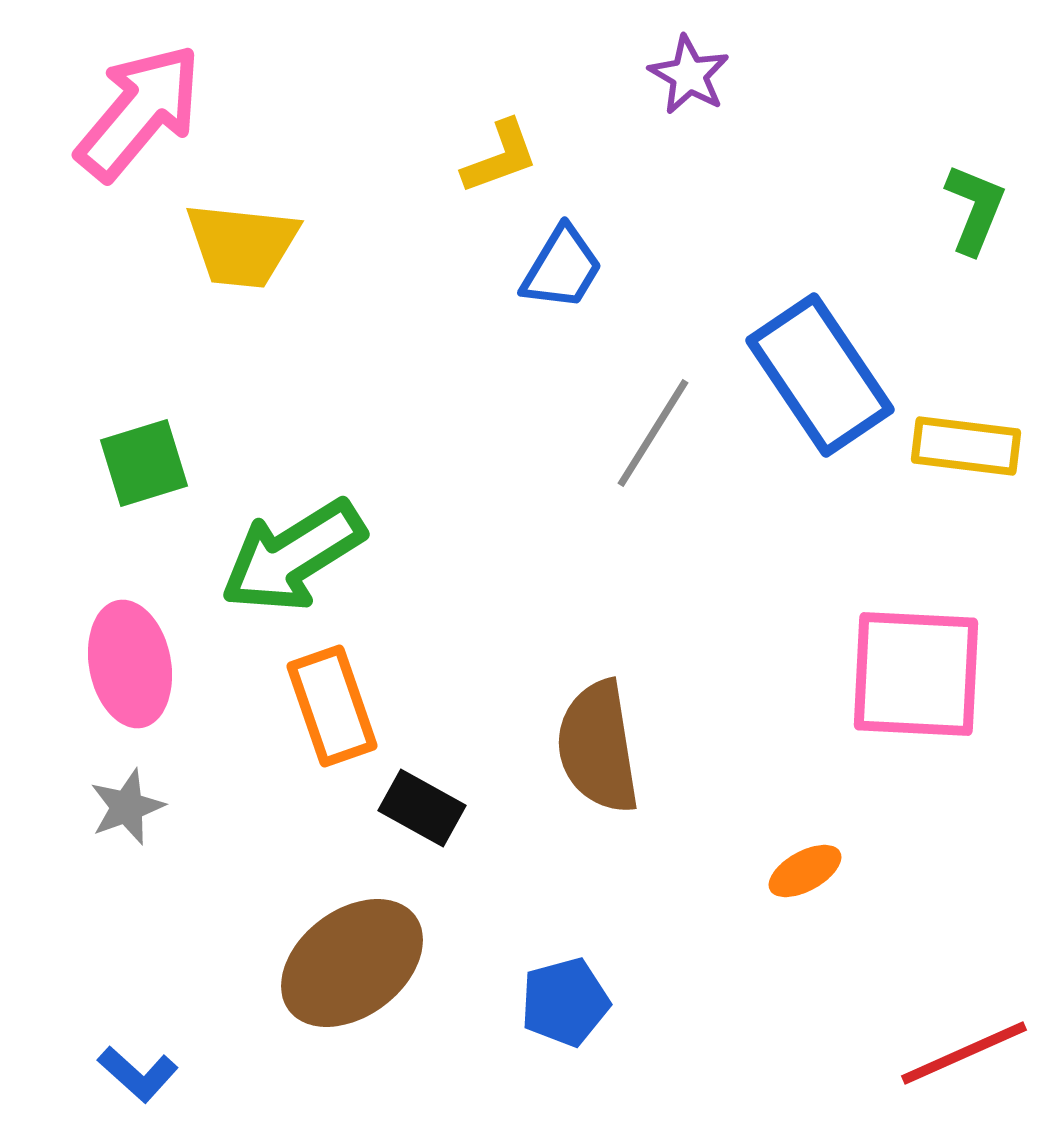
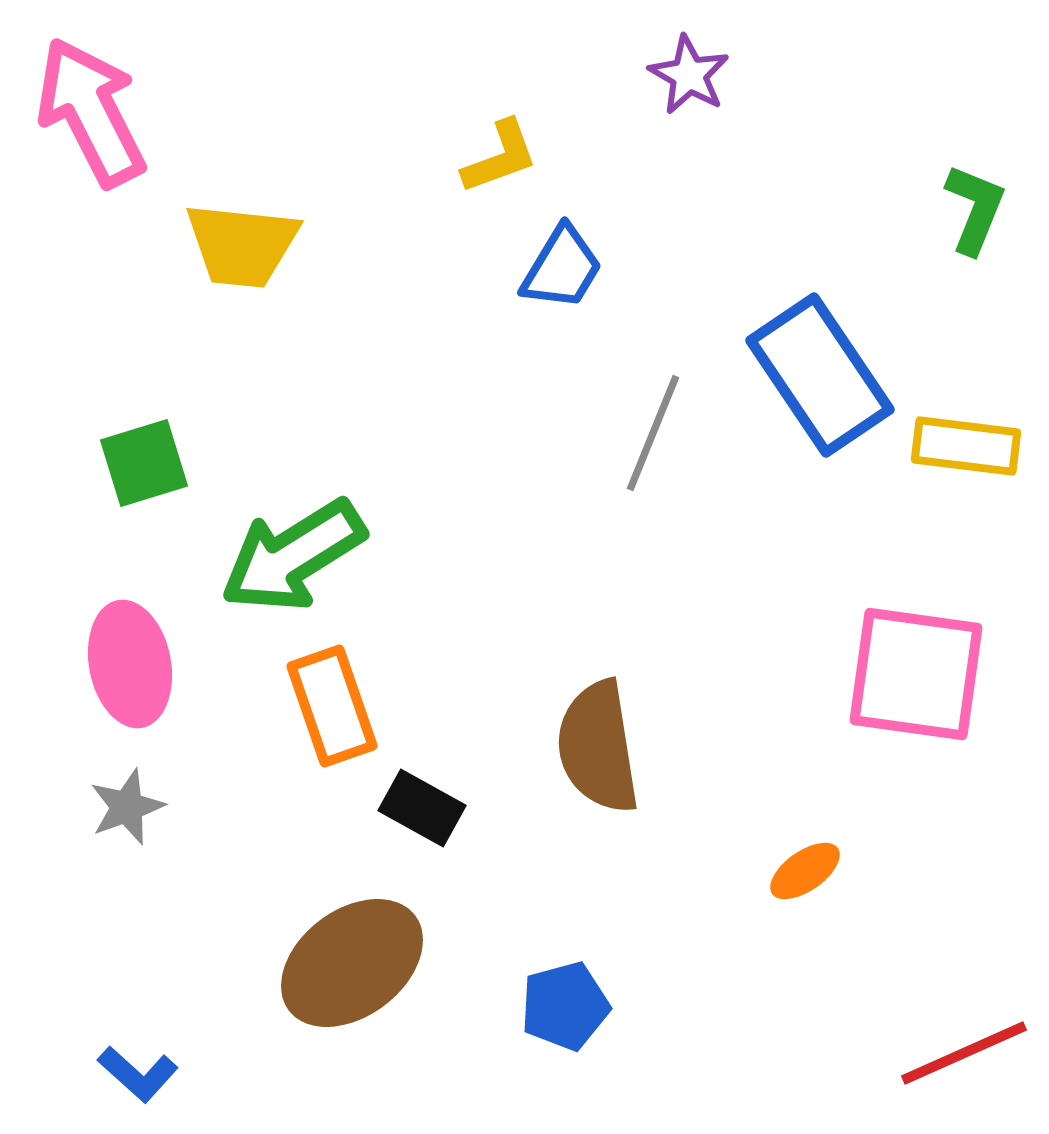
pink arrow: moved 48 px left; rotated 67 degrees counterclockwise
gray line: rotated 10 degrees counterclockwise
pink square: rotated 5 degrees clockwise
orange ellipse: rotated 6 degrees counterclockwise
blue pentagon: moved 4 px down
